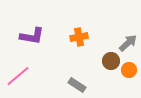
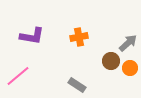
orange circle: moved 1 px right, 2 px up
